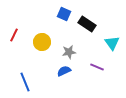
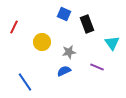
black rectangle: rotated 36 degrees clockwise
red line: moved 8 px up
blue line: rotated 12 degrees counterclockwise
